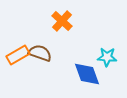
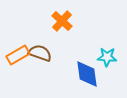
blue diamond: rotated 12 degrees clockwise
